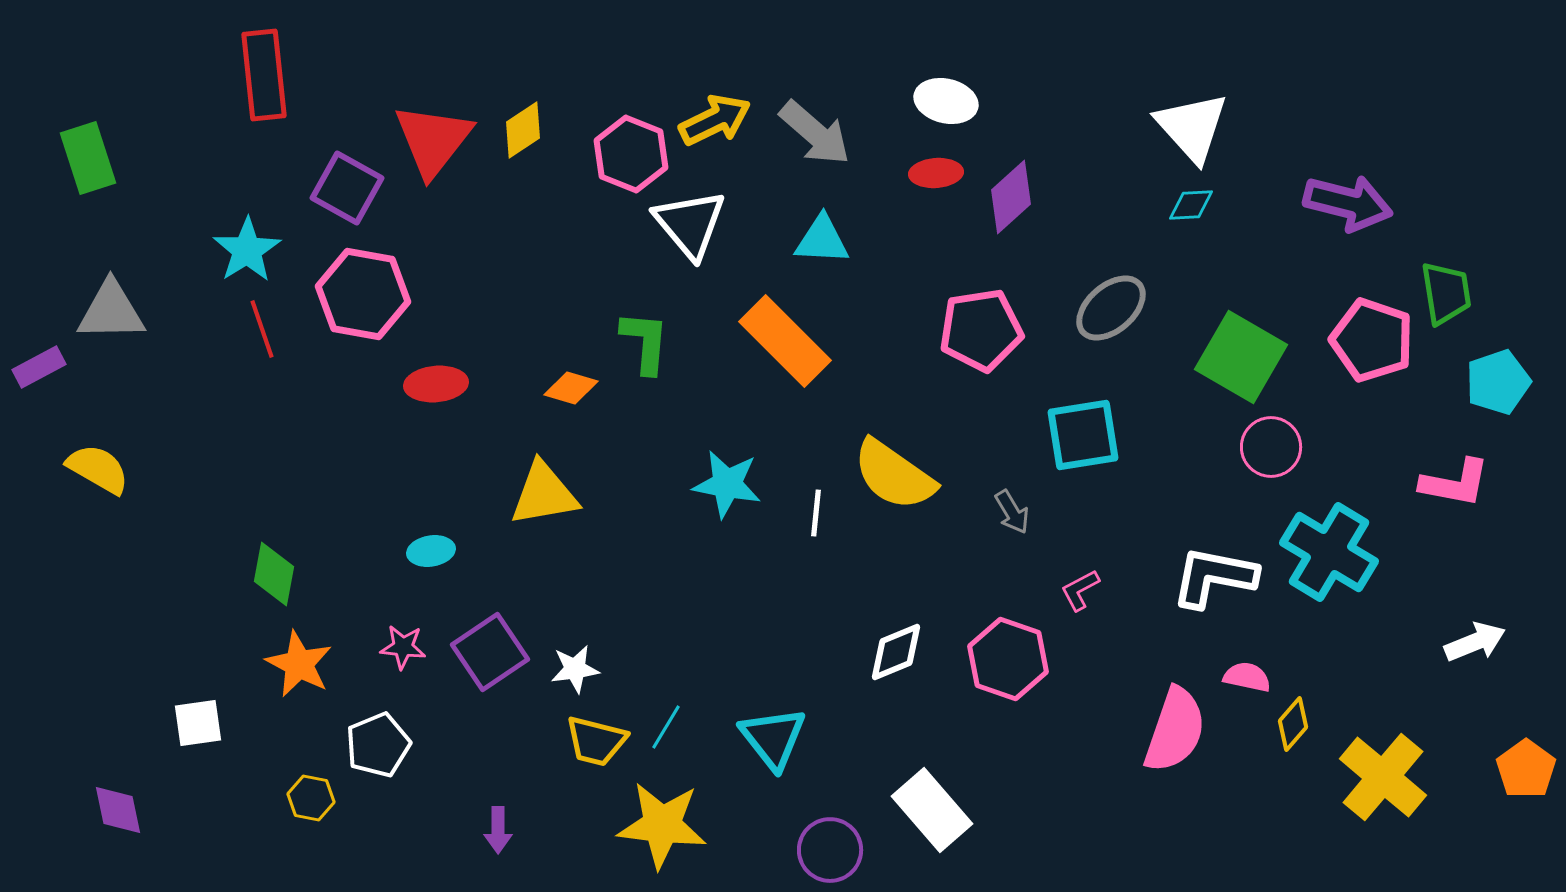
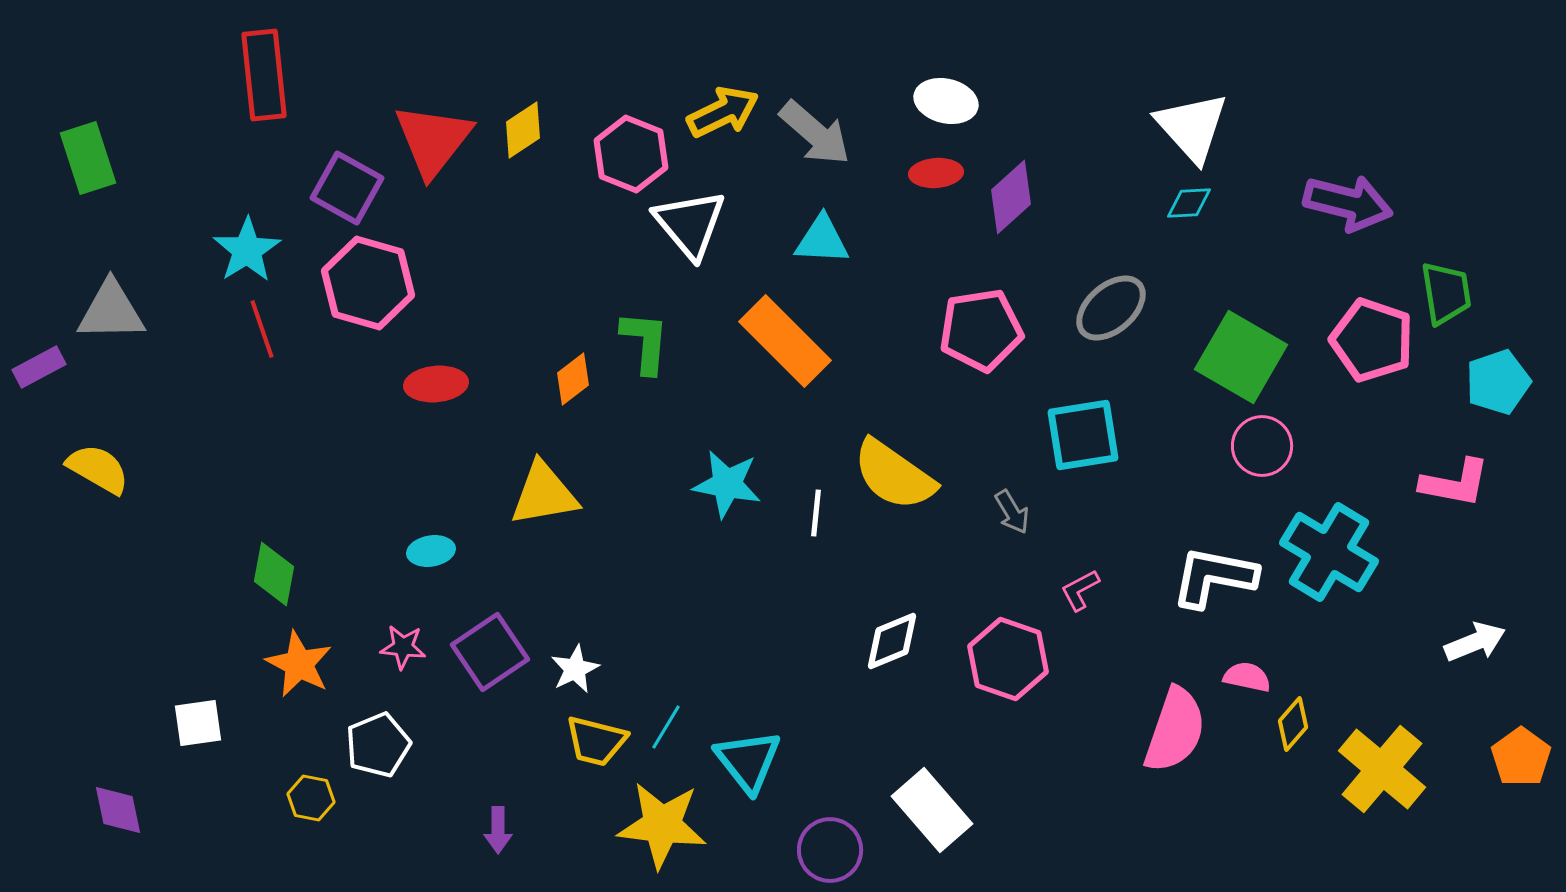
yellow arrow at (715, 120): moved 8 px right, 8 px up
cyan diamond at (1191, 205): moved 2 px left, 2 px up
pink hexagon at (363, 294): moved 5 px right, 11 px up; rotated 6 degrees clockwise
orange diamond at (571, 388): moved 2 px right, 9 px up; rotated 54 degrees counterclockwise
pink circle at (1271, 447): moved 9 px left, 1 px up
white diamond at (896, 652): moved 4 px left, 11 px up
white star at (575, 669): rotated 18 degrees counterclockwise
cyan triangle at (773, 738): moved 25 px left, 23 px down
orange pentagon at (1526, 769): moved 5 px left, 12 px up
yellow cross at (1383, 777): moved 1 px left, 8 px up
